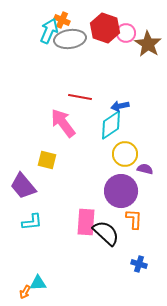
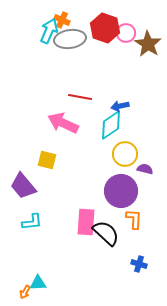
pink arrow: rotated 28 degrees counterclockwise
